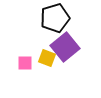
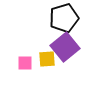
black pentagon: moved 9 px right
yellow square: moved 1 px down; rotated 24 degrees counterclockwise
